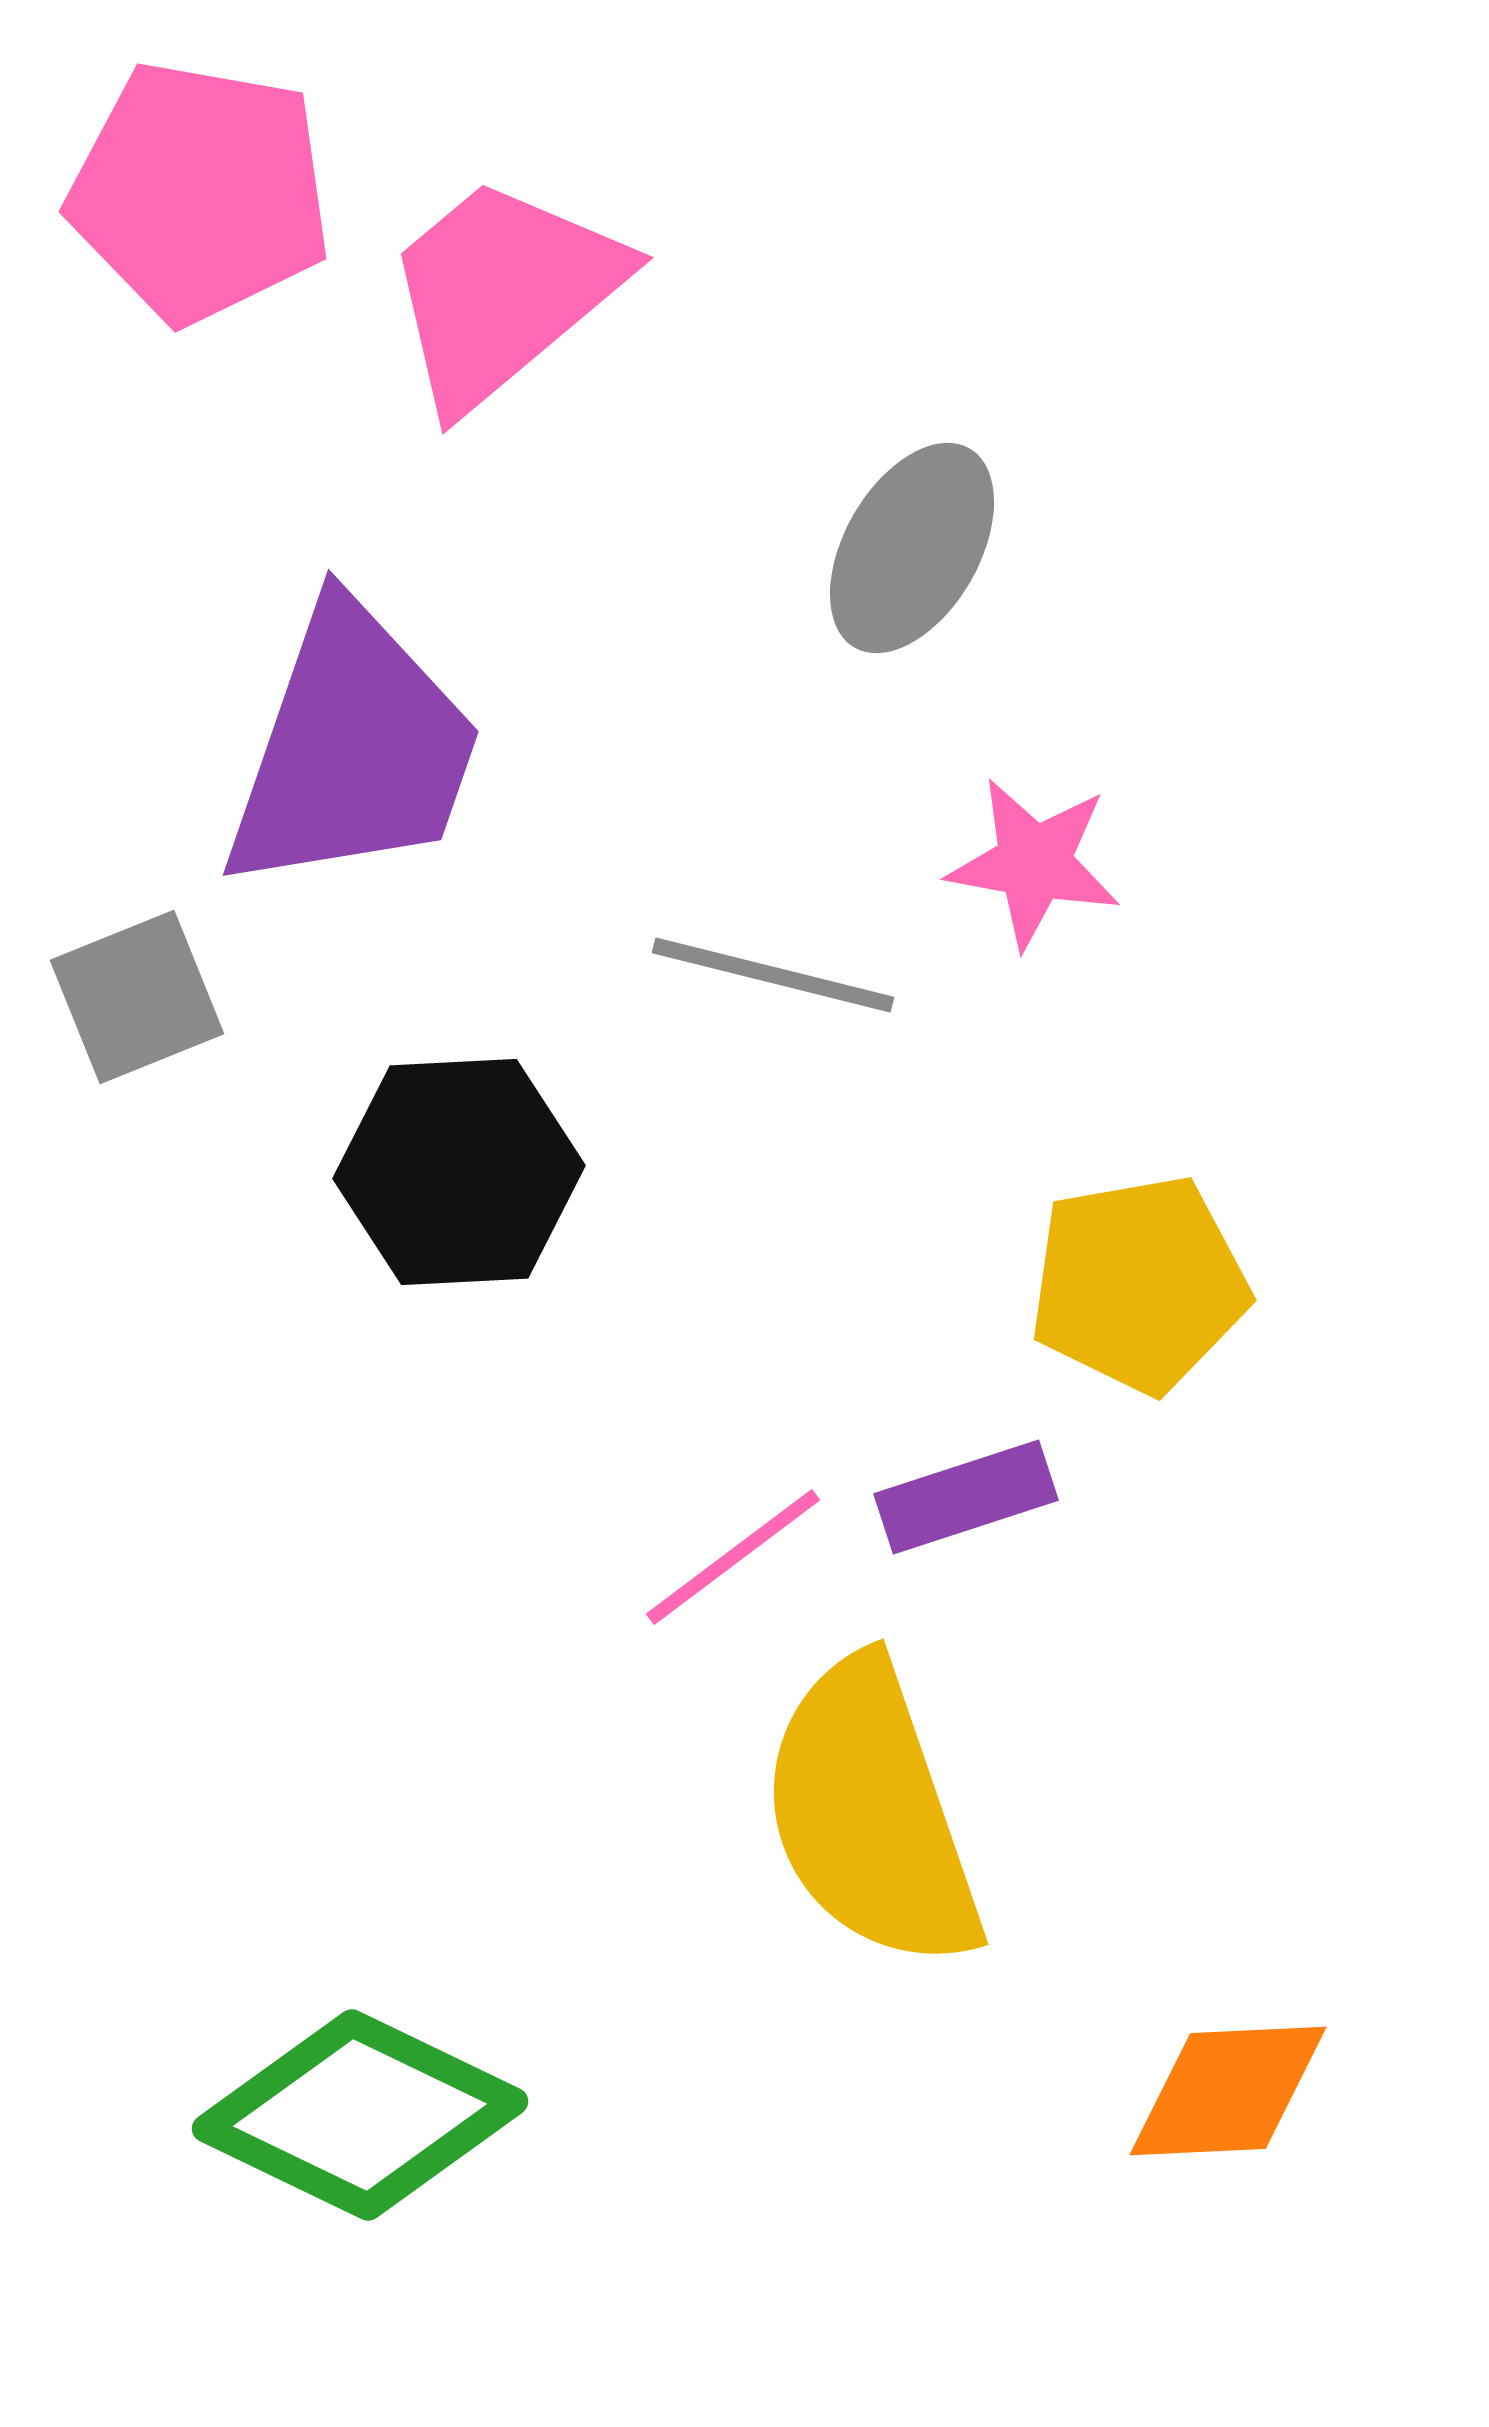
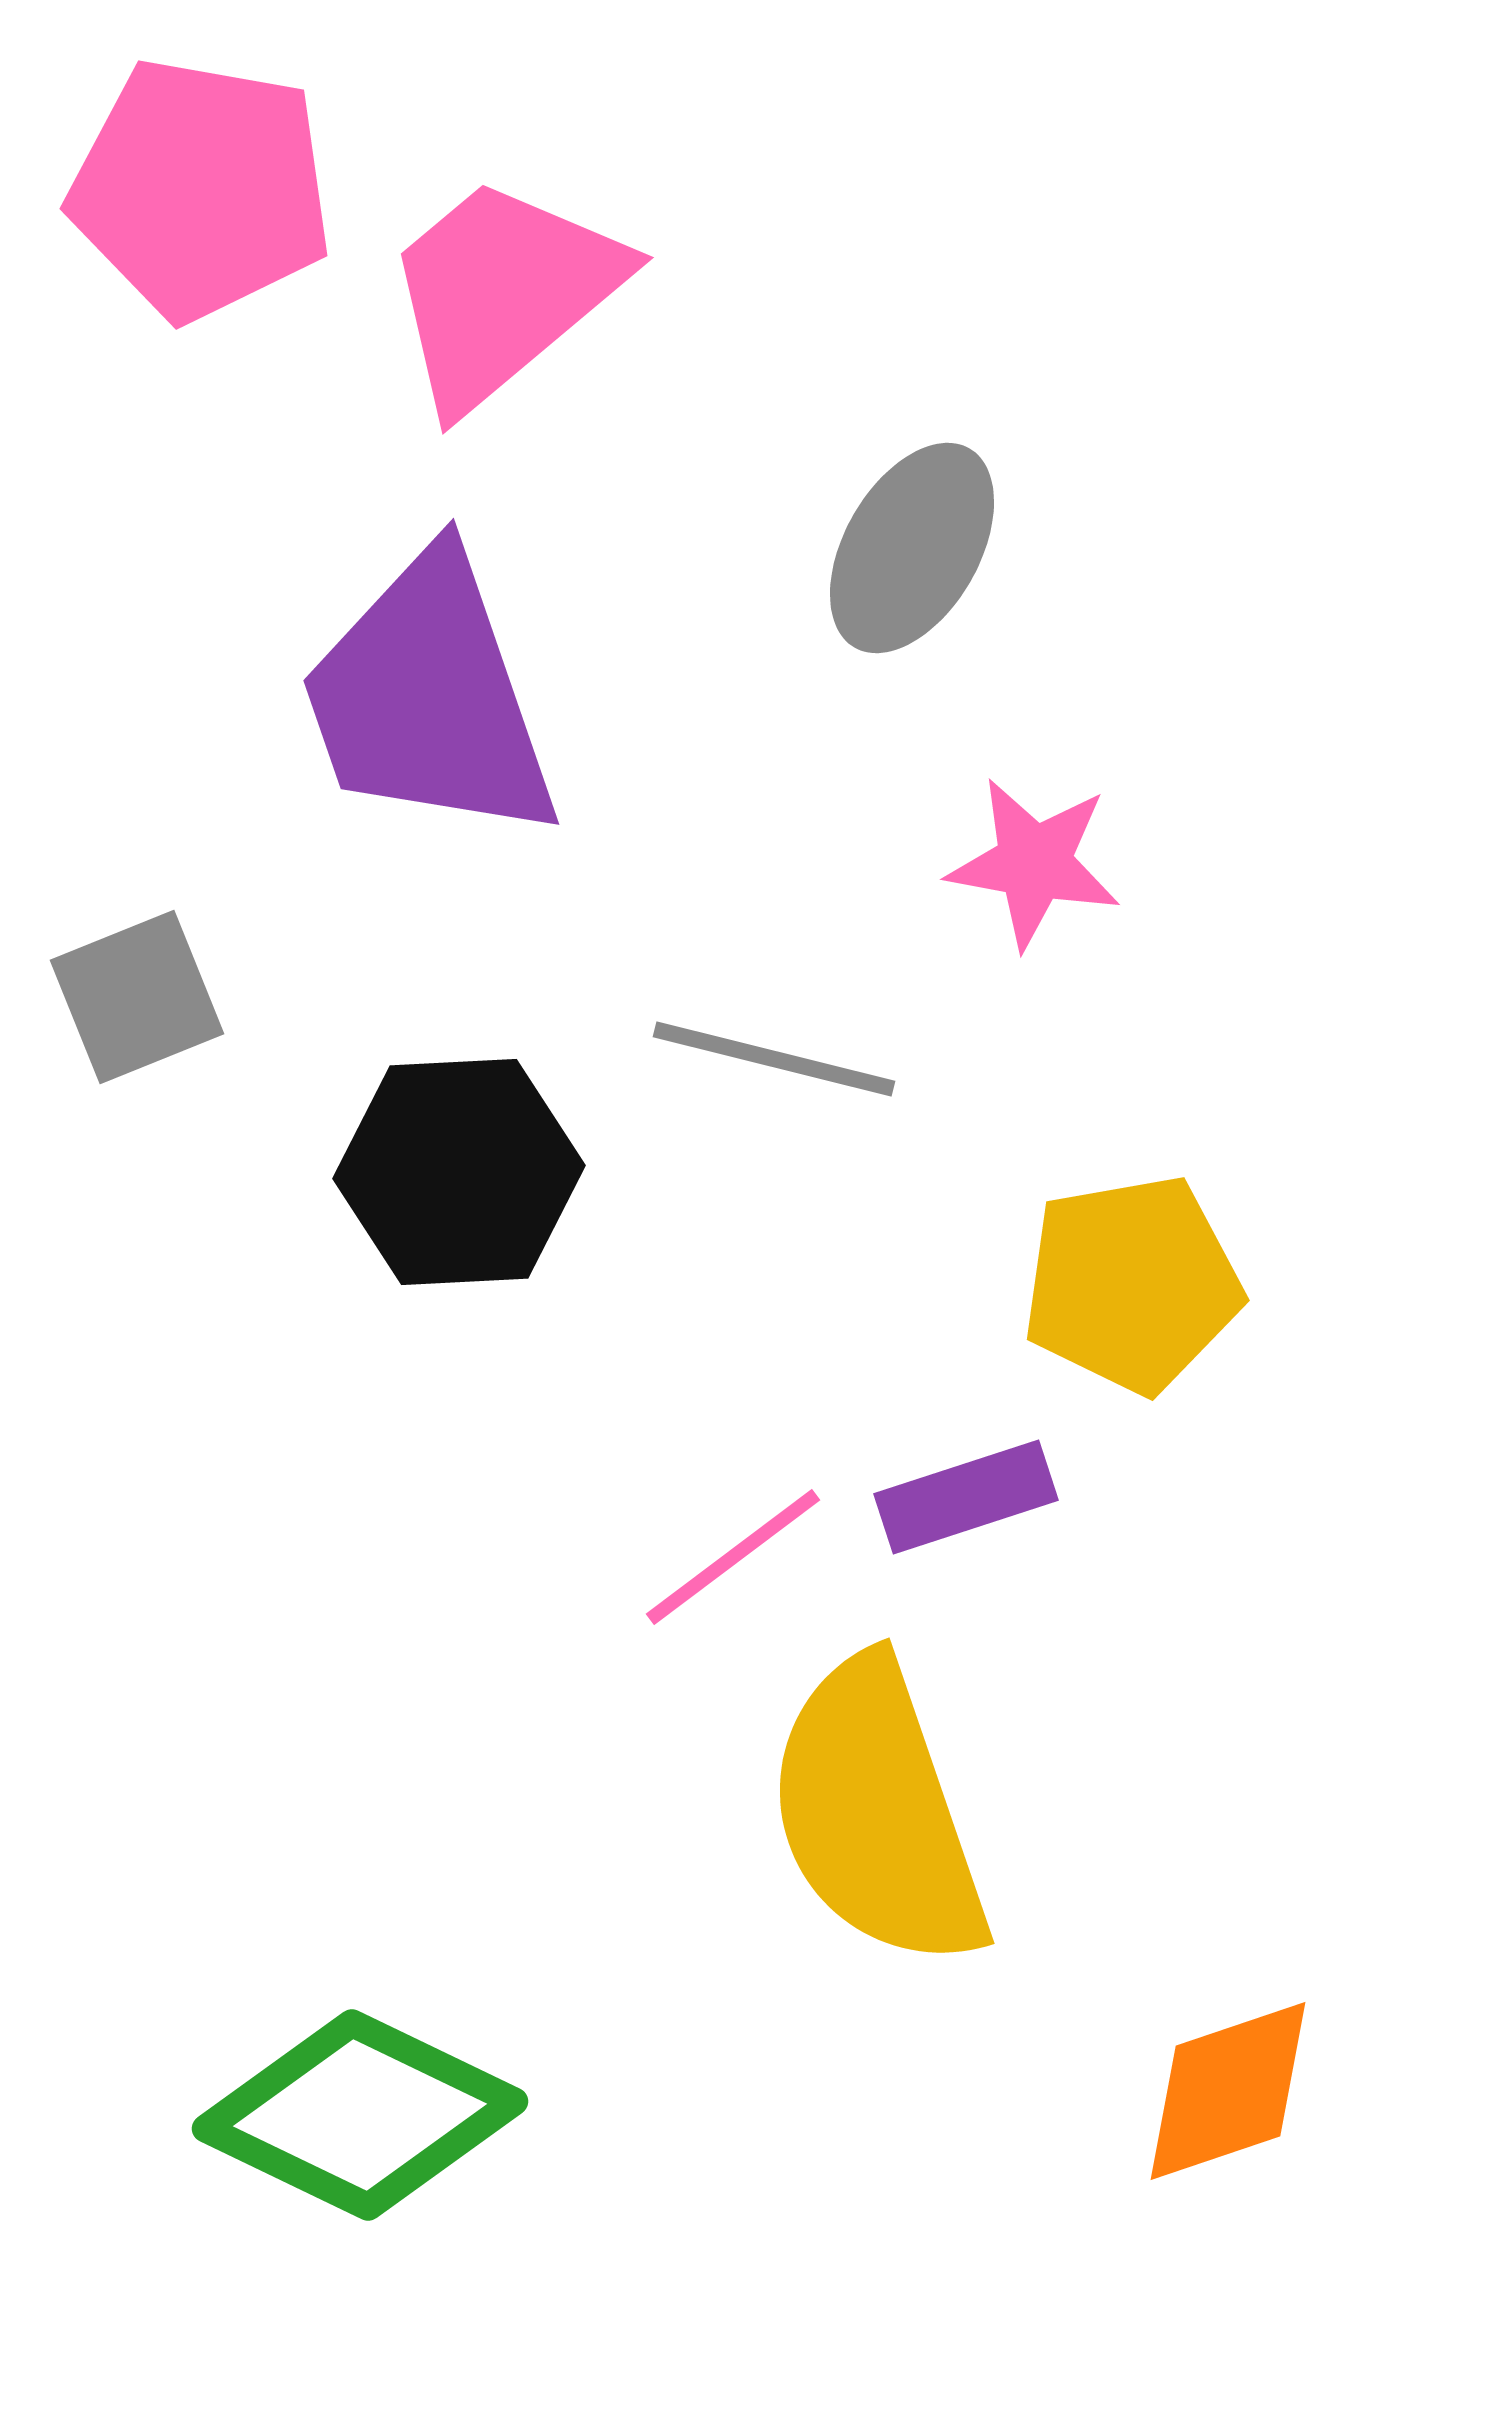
pink pentagon: moved 1 px right, 3 px up
purple trapezoid: moved 76 px right, 51 px up; rotated 142 degrees clockwise
gray line: moved 1 px right, 84 px down
yellow pentagon: moved 7 px left
yellow semicircle: moved 6 px right, 1 px up
orange diamond: rotated 16 degrees counterclockwise
